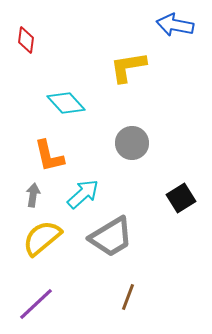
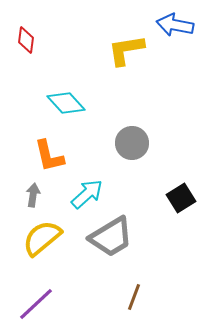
yellow L-shape: moved 2 px left, 17 px up
cyan arrow: moved 4 px right
brown line: moved 6 px right
